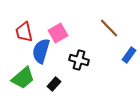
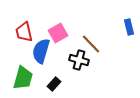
brown line: moved 18 px left, 16 px down
blue rectangle: moved 28 px up; rotated 49 degrees counterclockwise
green trapezoid: rotated 35 degrees counterclockwise
